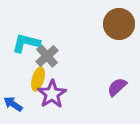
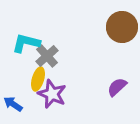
brown circle: moved 3 px right, 3 px down
purple star: rotated 16 degrees counterclockwise
